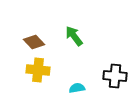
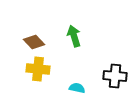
green arrow: rotated 20 degrees clockwise
yellow cross: moved 1 px up
cyan semicircle: rotated 21 degrees clockwise
